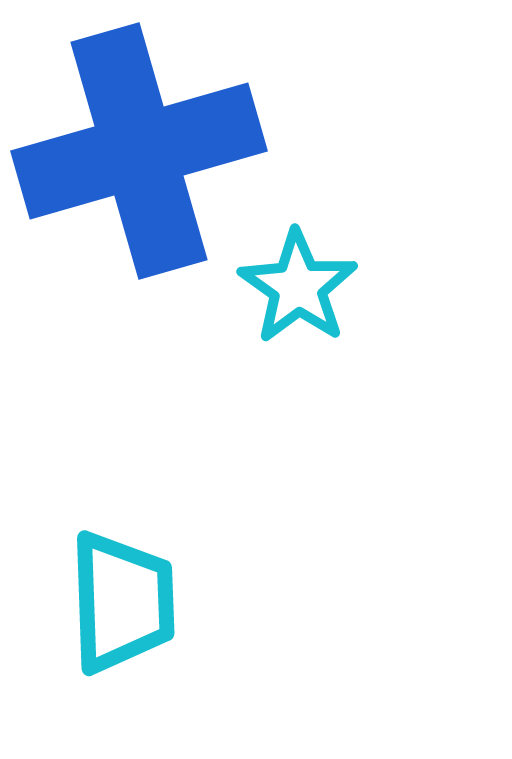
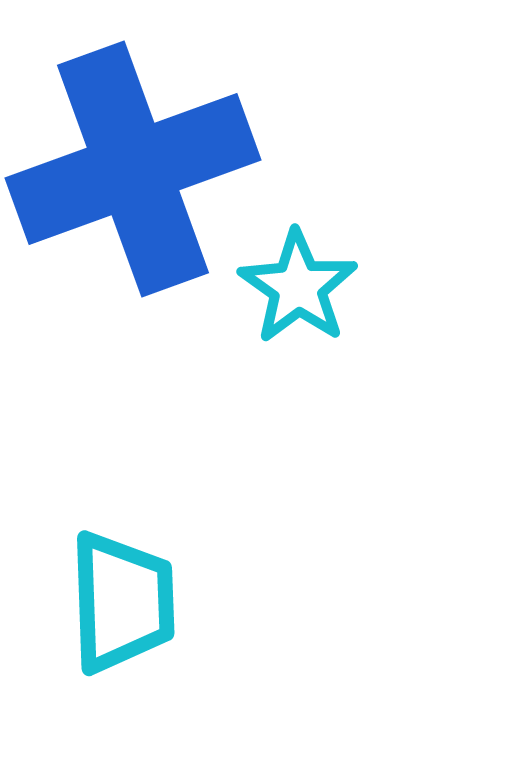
blue cross: moved 6 px left, 18 px down; rotated 4 degrees counterclockwise
